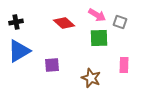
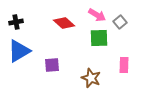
gray square: rotated 32 degrees clockwise
